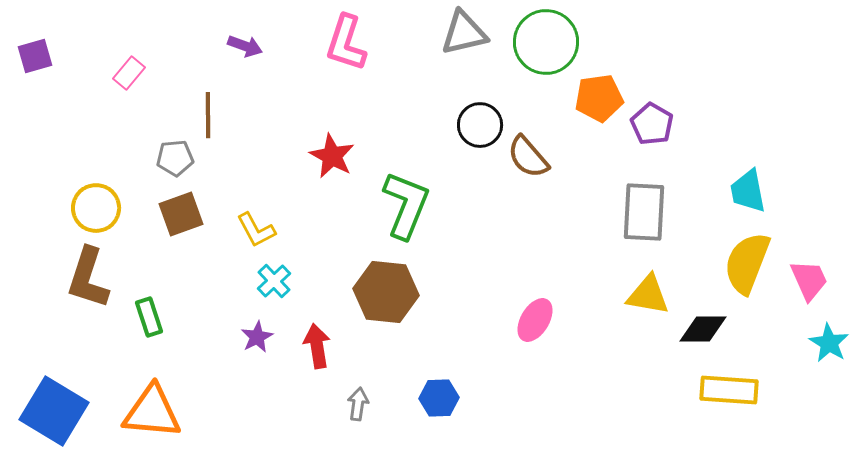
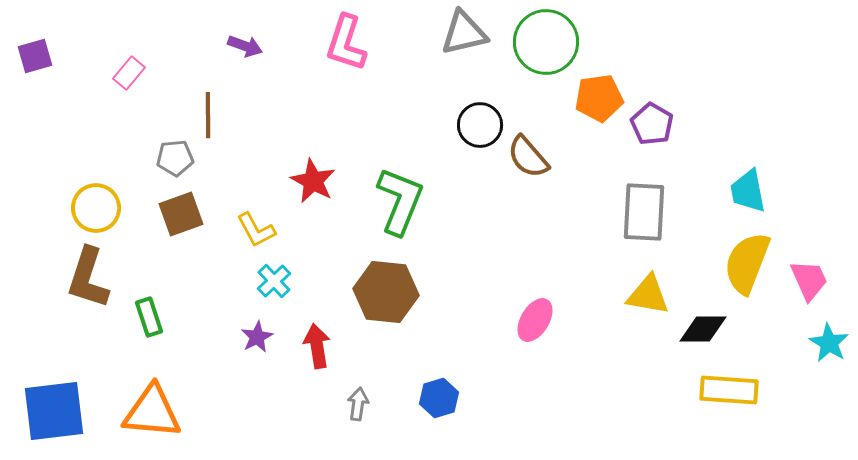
red star: moved 19 px left, 25 px down
green L-shape: moved 6 px left, 4 px up
blue hexagon: rotated 15 degrees counterclockwise
blue square: rotated 38 degrees counterclockwise
